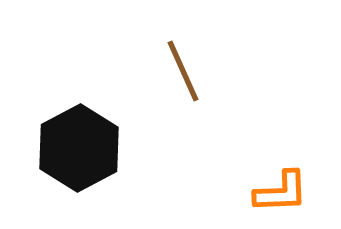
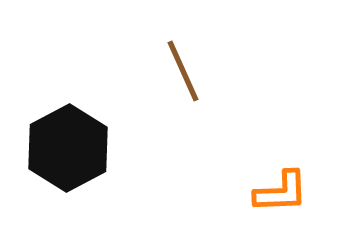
black hexagon: moved 11 px left
